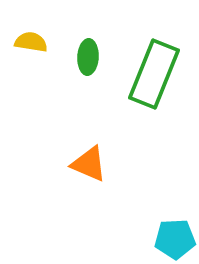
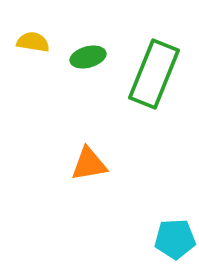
yellow semicircle: moved 2 px right
green ellipse: rotated 72 degrees clockwise
orange triangle: rotated 33 degrees counterclockwise
